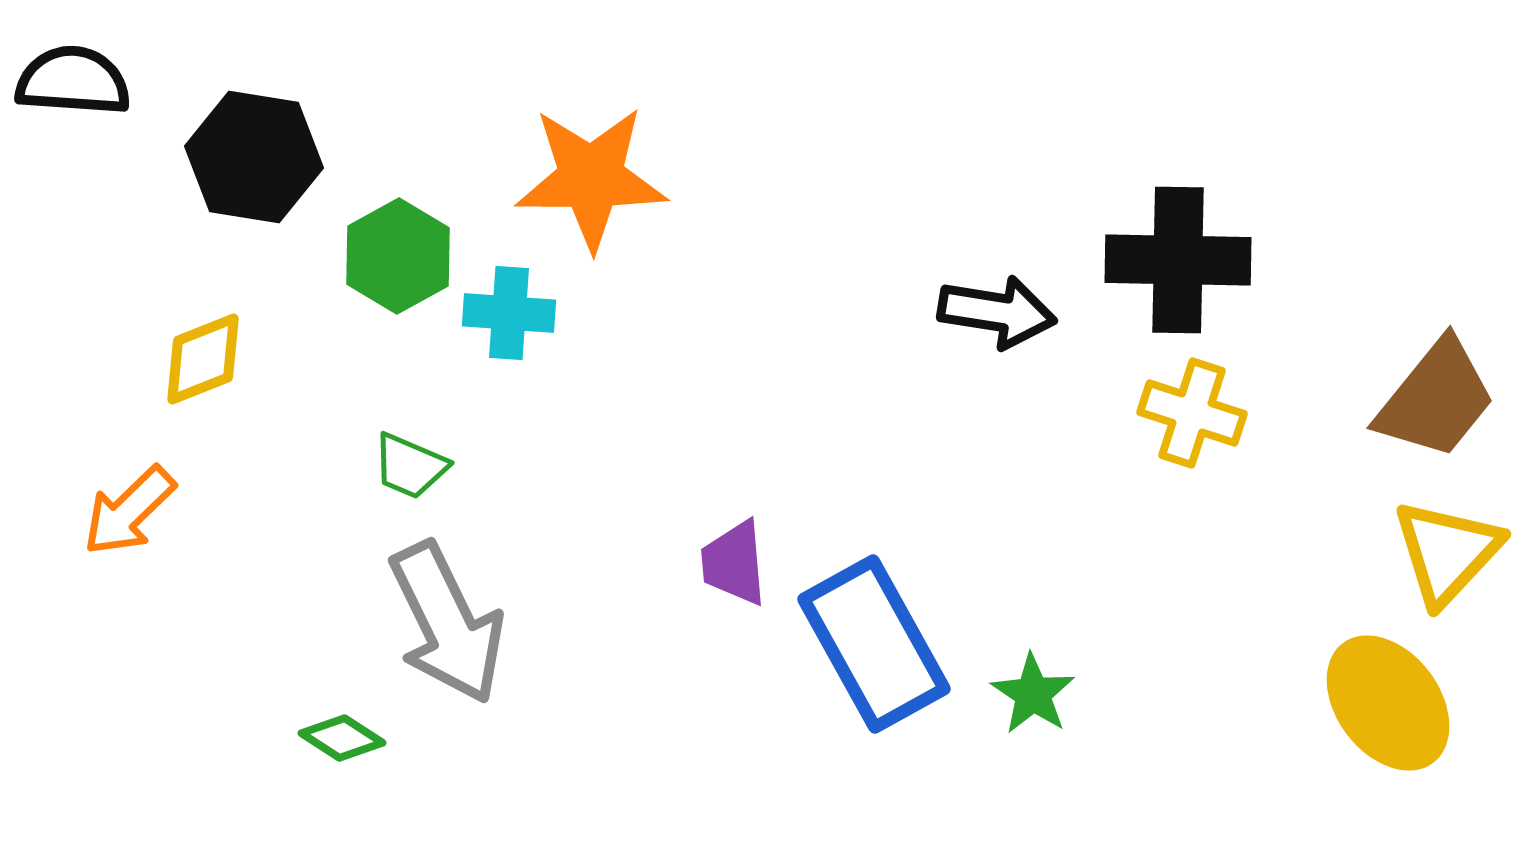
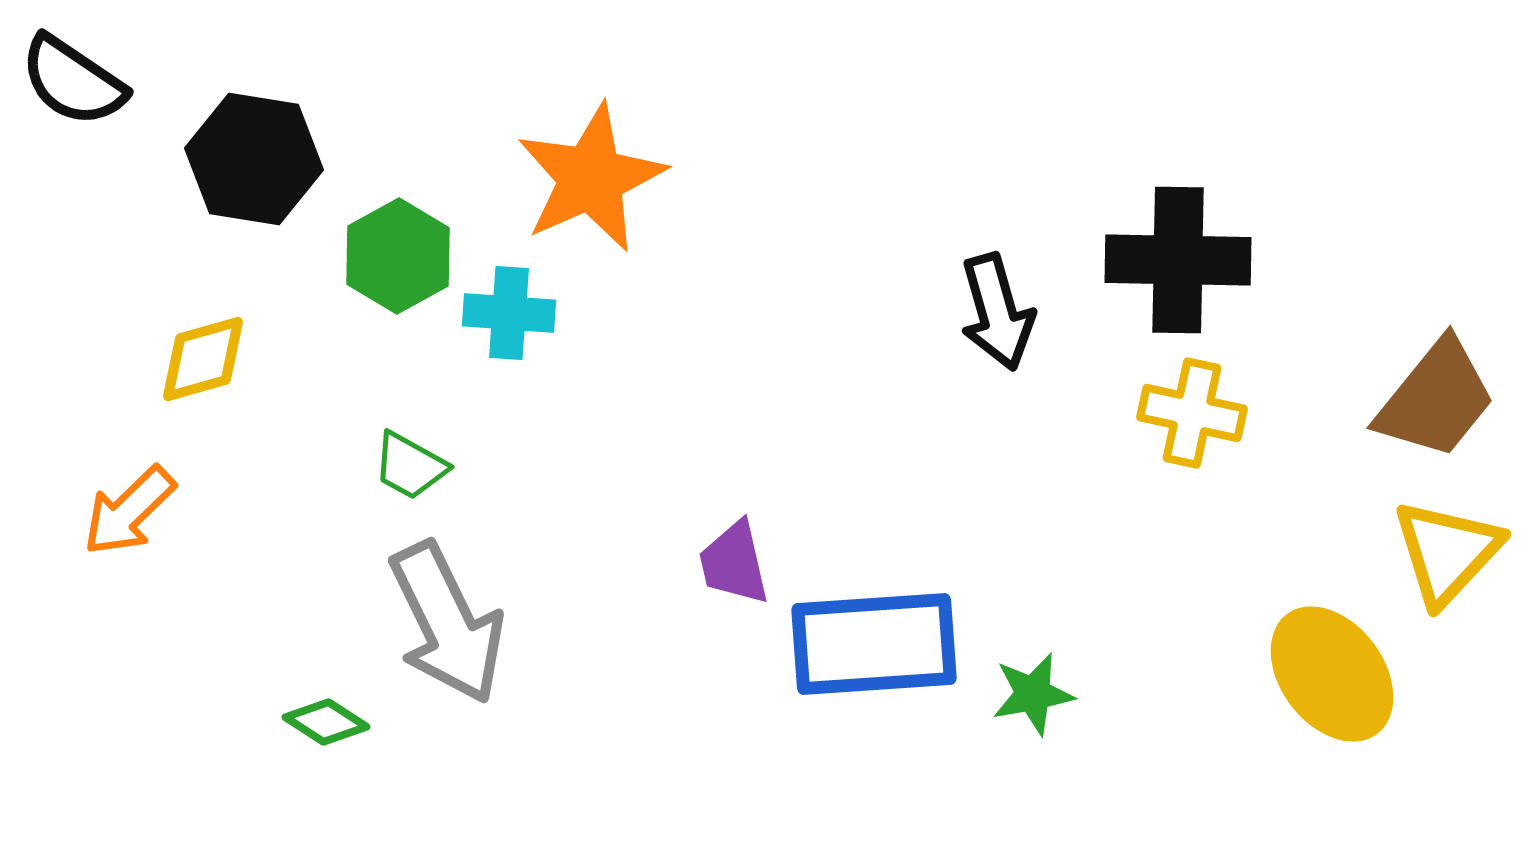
black semicircle: rotated 150 degrees counterclockwise
black hexagon: moved 2 px down
orange star: rotated 24 degrees counterclockwise
black arrow: rotated 65 degrees clockwise
yellow diamond: rotated 6 degrees clockwise
yellow cross: rotated 6 degrees counterclockwise
green trapezoid: rotated 6 degrees clockwise
purple trapezoid: rotated 8 degrees counterclockwise
blue rectangle: rotated 65 degrees counterclockwise
green star: rotated 28 degrees clockwise
yellow ellipse: moved 56 px left, 29 px up
green diamond: moved 16 px left, 16 px up
